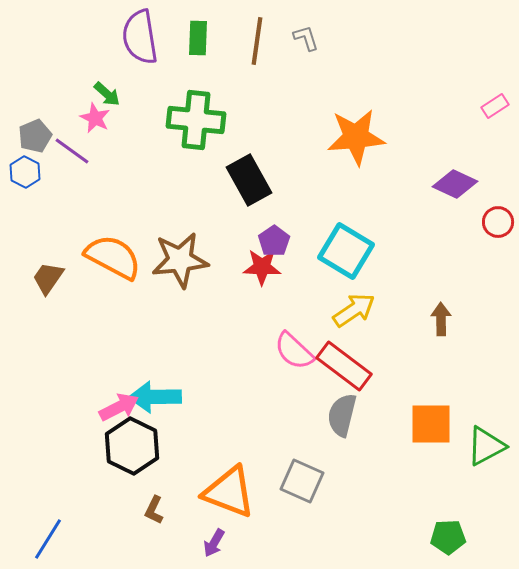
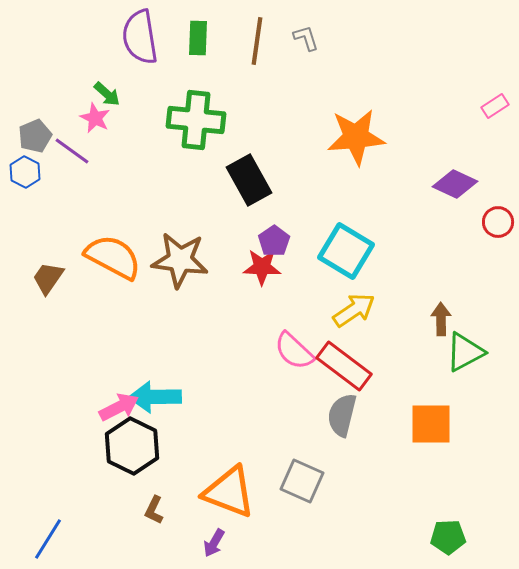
brown star: rotated 14 degrees clockwise
green triangle: moved 21 px left, 94 px up
